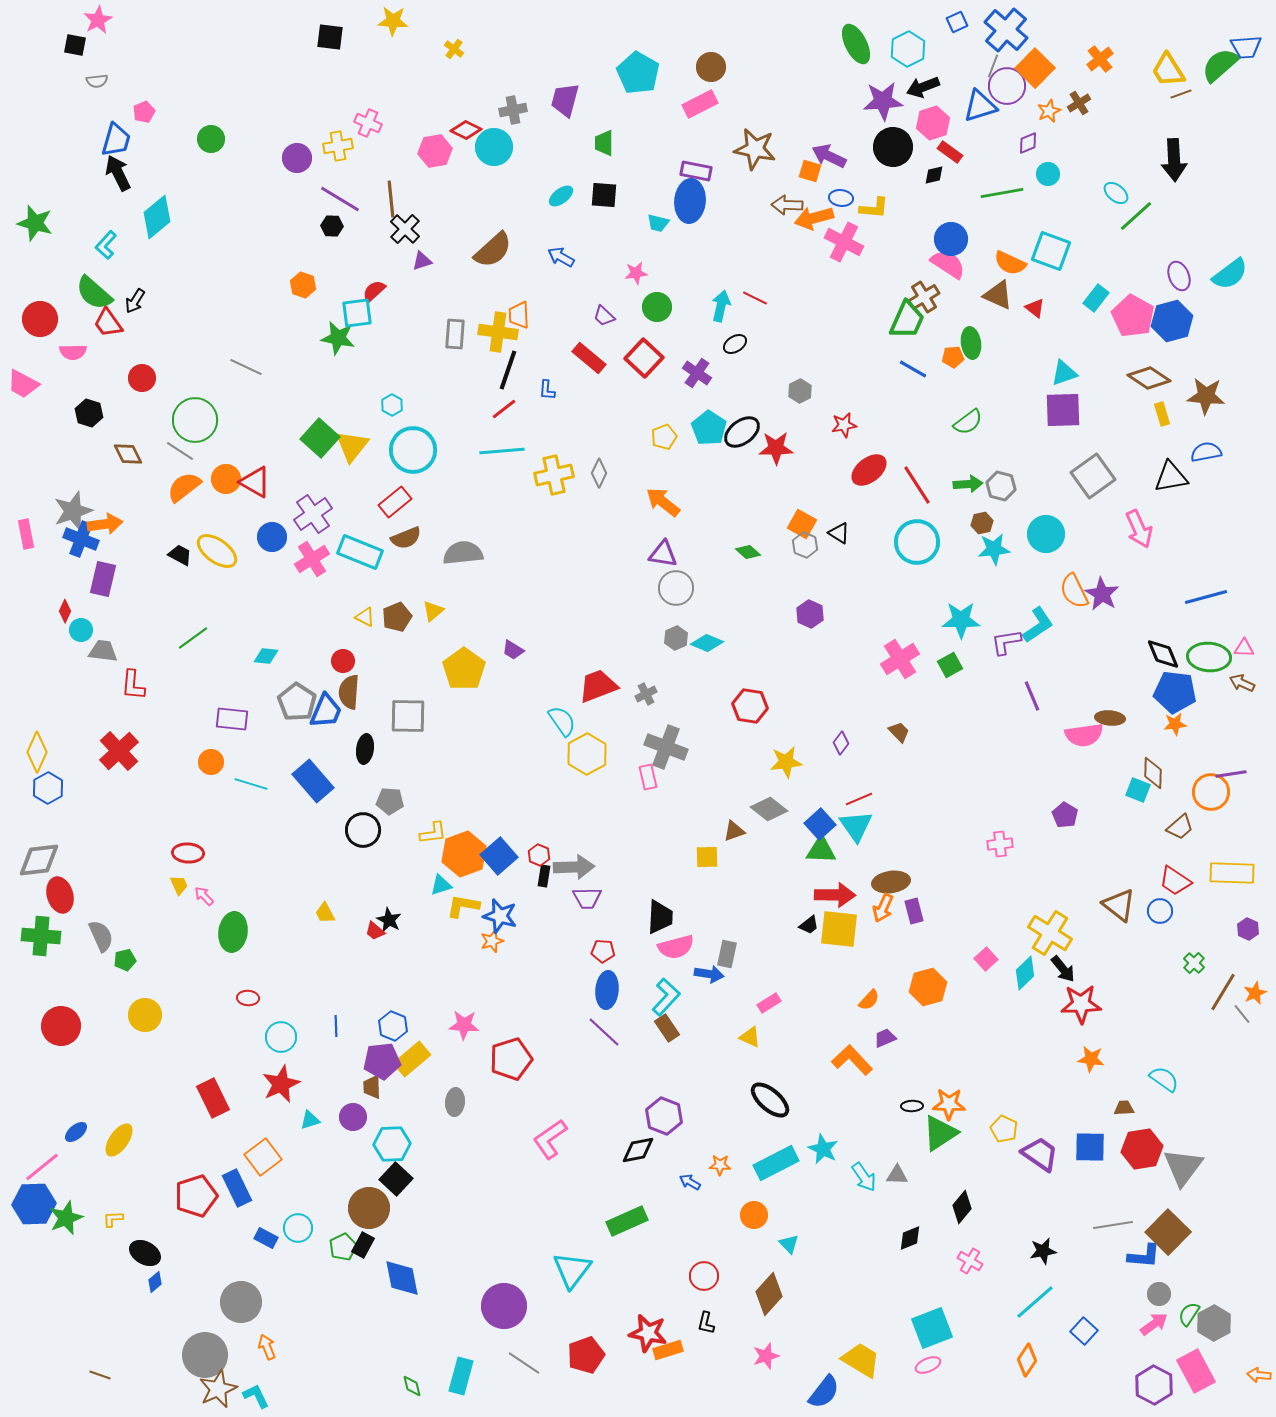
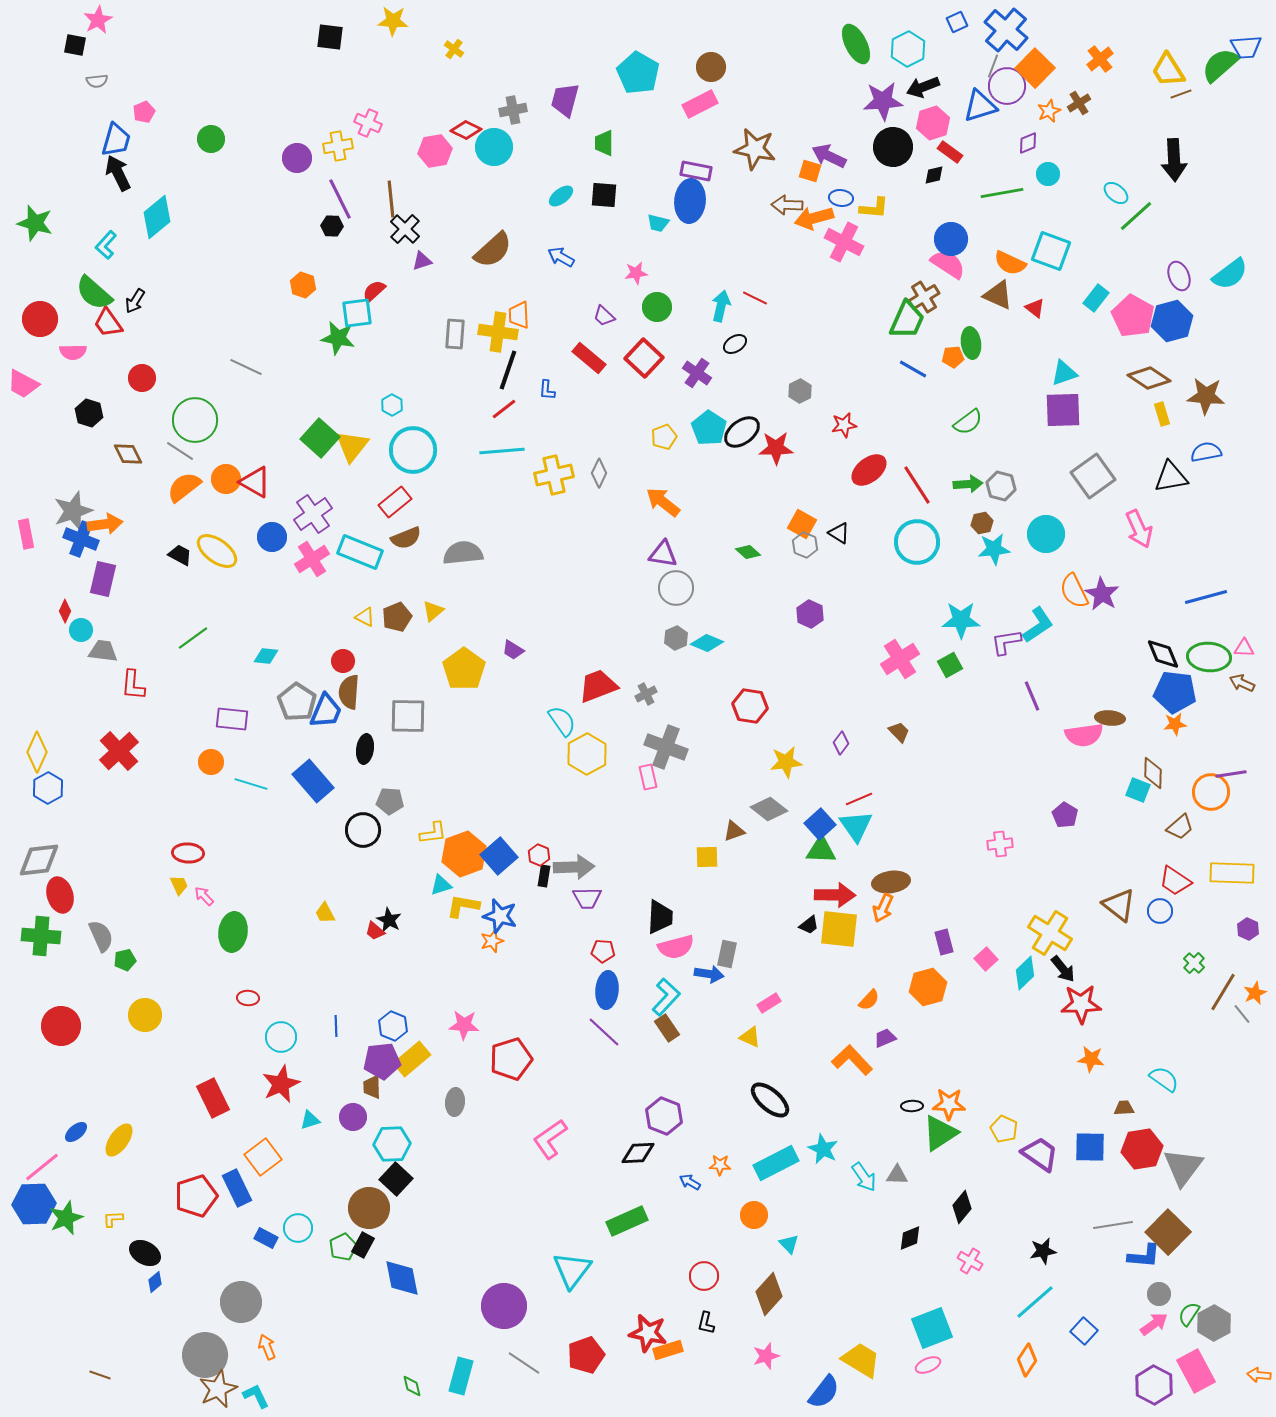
purple line at (340, 199): rotated 33 degrees clockwise
purple rectangle at (914, 911): moved 30 px right, 31 px down
black diamond at (638, 1150): moved 3 px down; rotated 8 degrees clockwise
